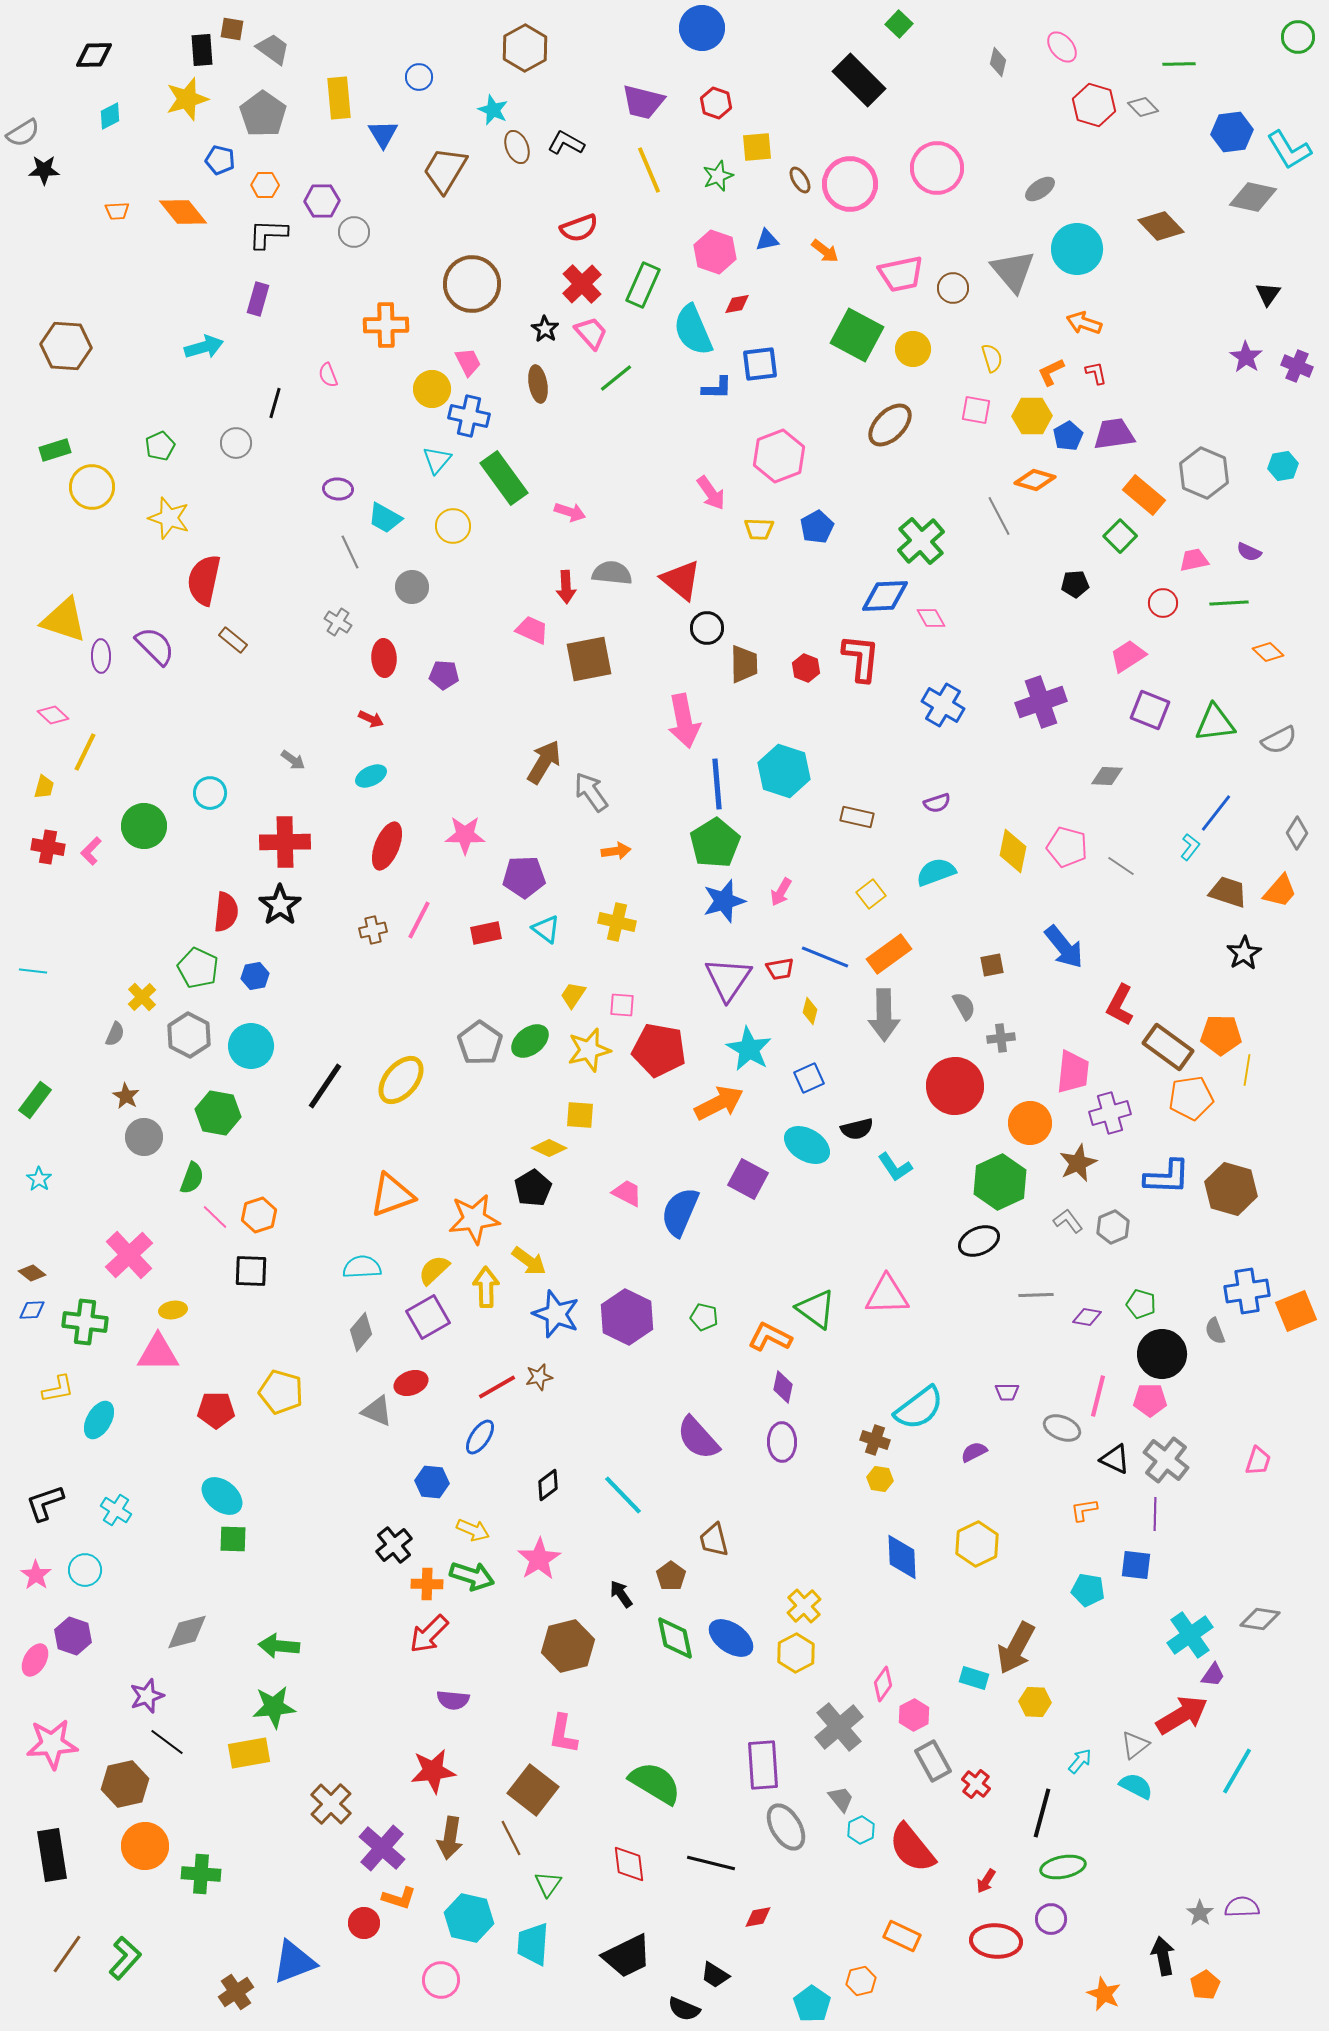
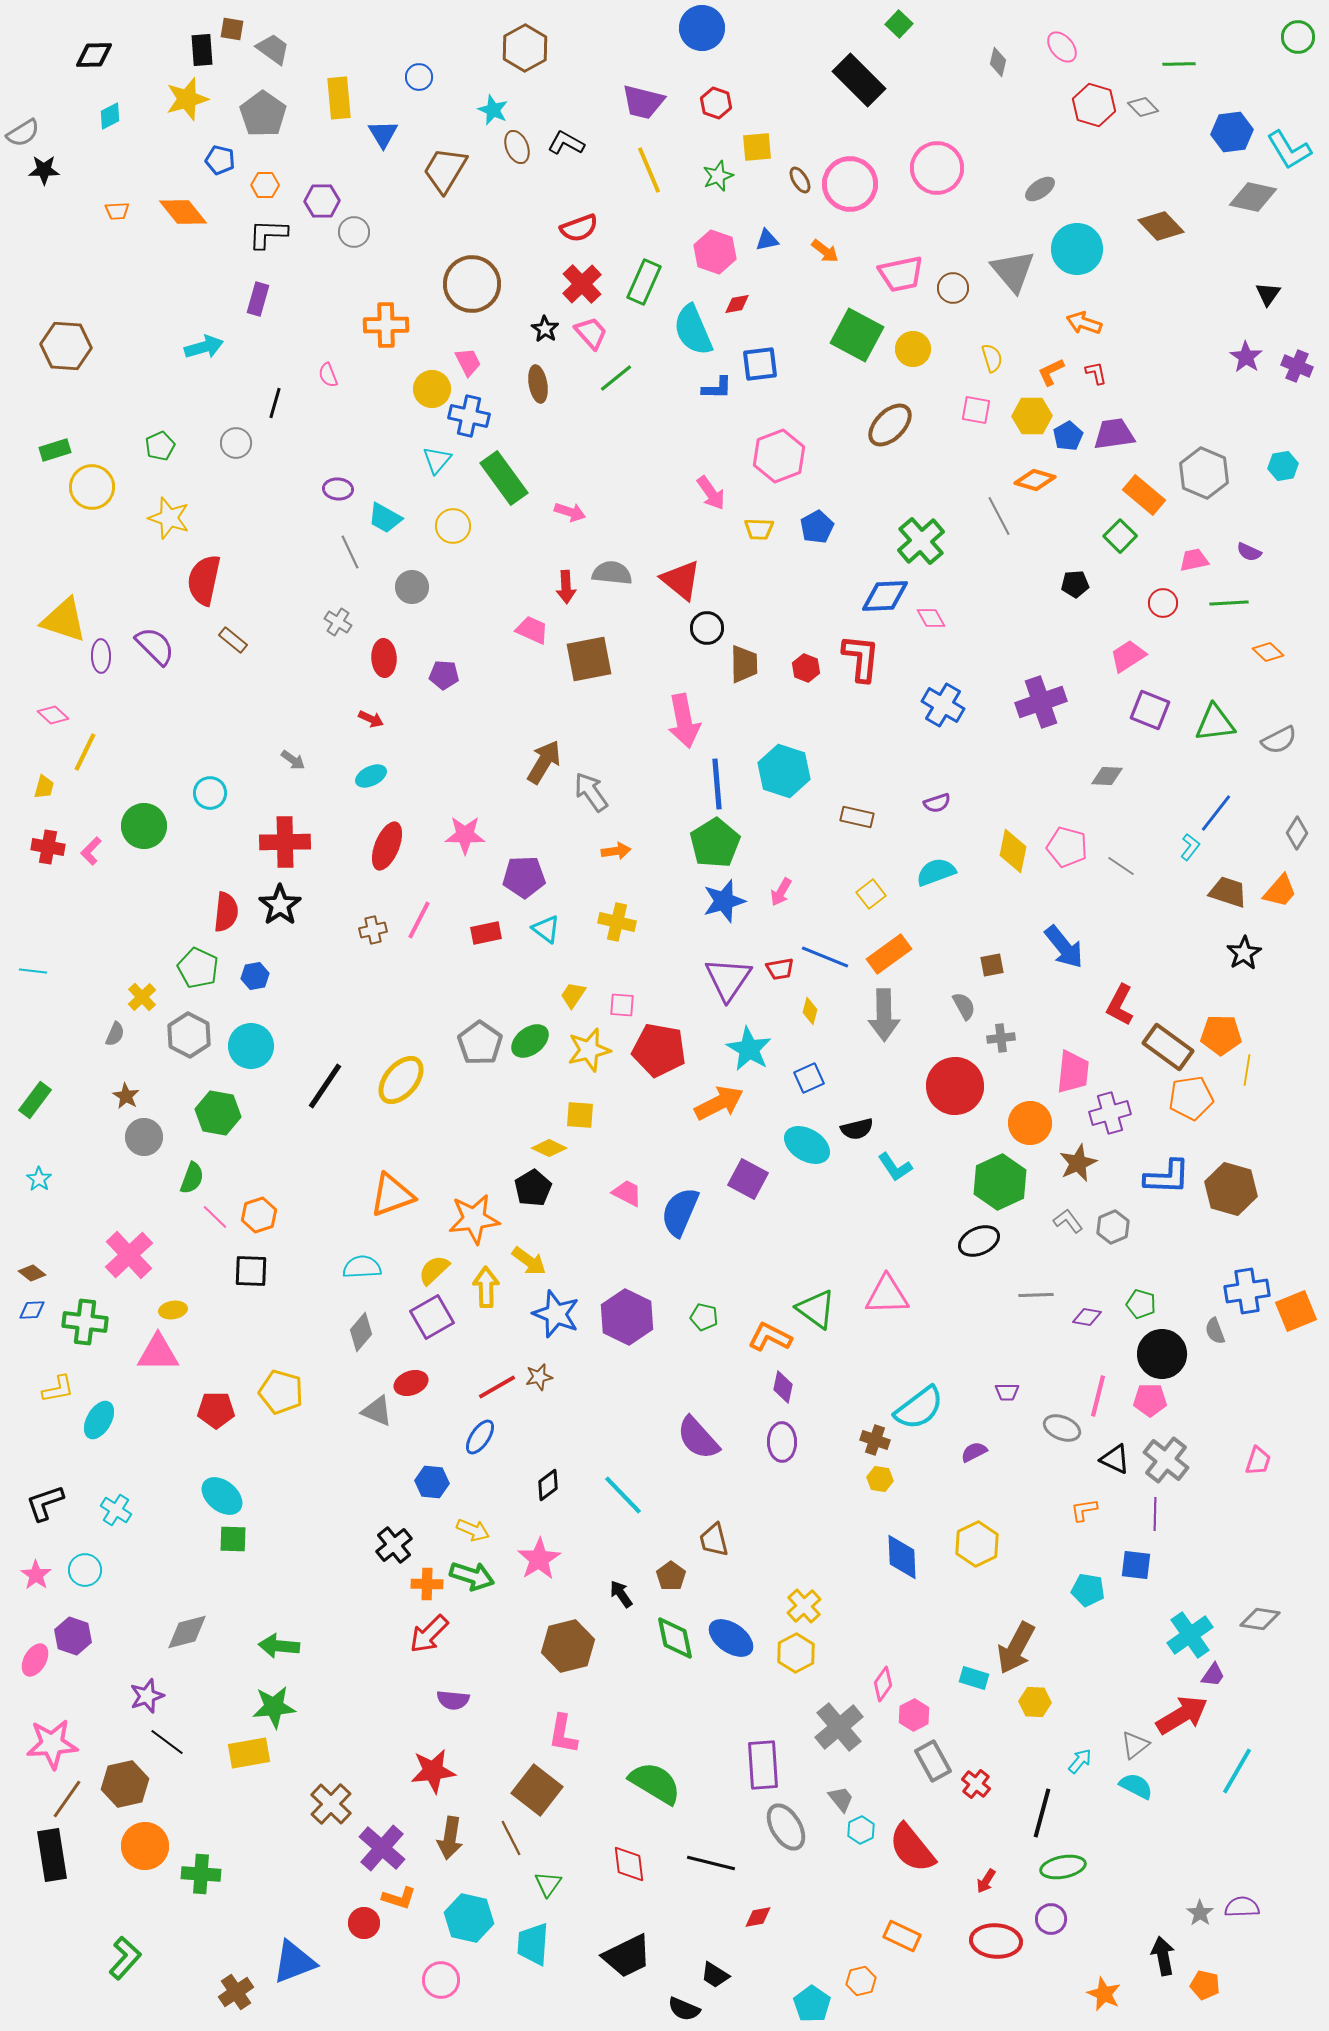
green rectangle at (643, 285): moved 1 px right, 3 px up
purple square at (428, 1317): moved 4 px right
brown square at (533, 1790): moved 4 px right
brown line at (67, 1954): moved 155 px up
orange pentagon at (1205, 1985): rotated 28 degrees counterclockwise
